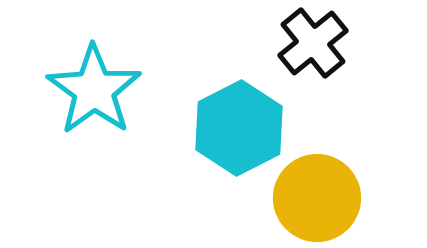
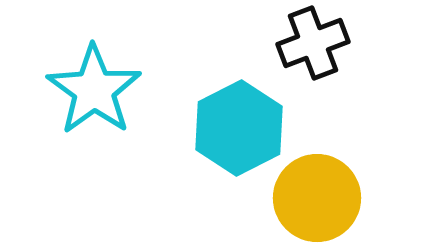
black cross: rotated 18 degrees clockwise
